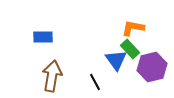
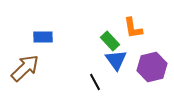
orange L-shape: rotated 110 degrees counterclockwise
green rectangle: moved 20 px left, 8 px up
brown arrow: moved 27 px left, 8 px up; rotated 36 degrees clockwise
